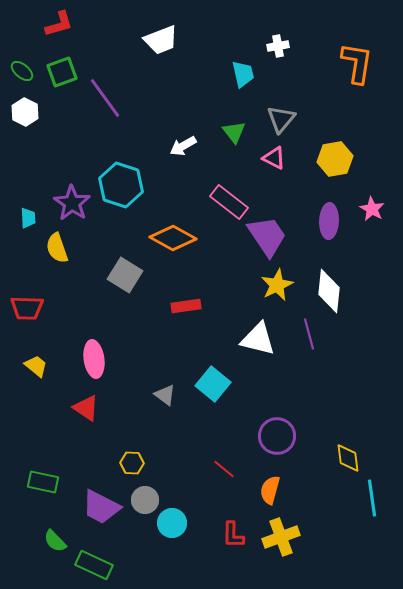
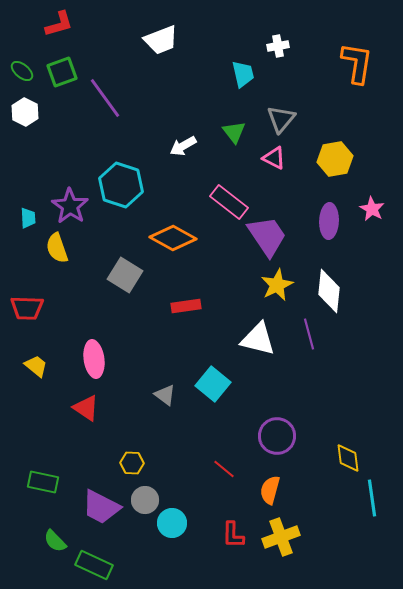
purple star at (72, 203): moved 2 px left, 3 px down
